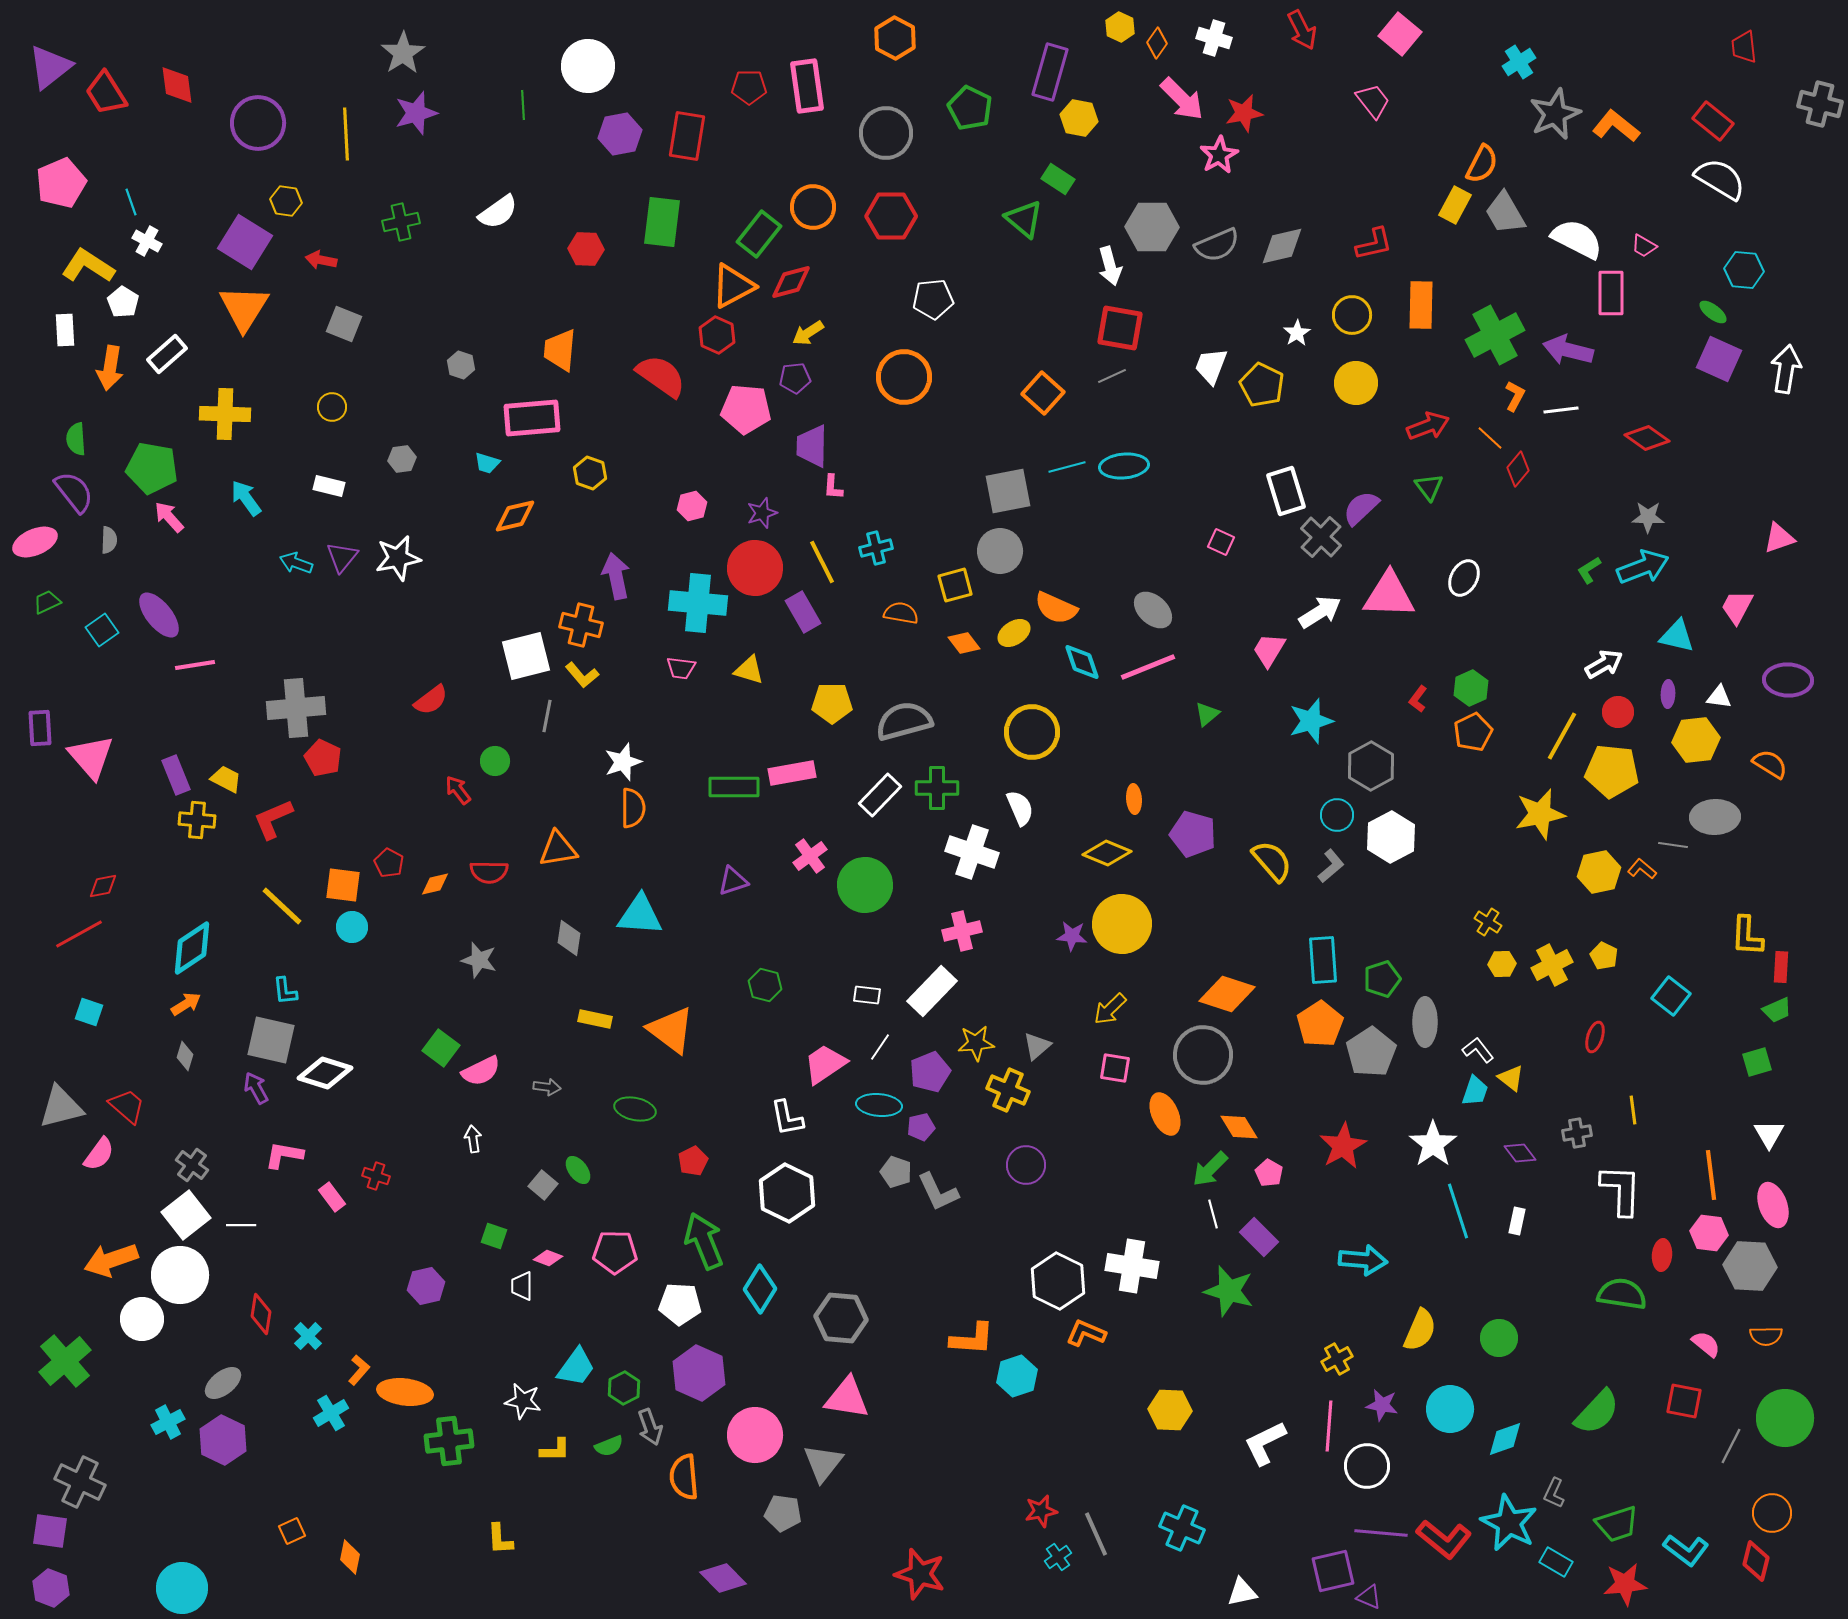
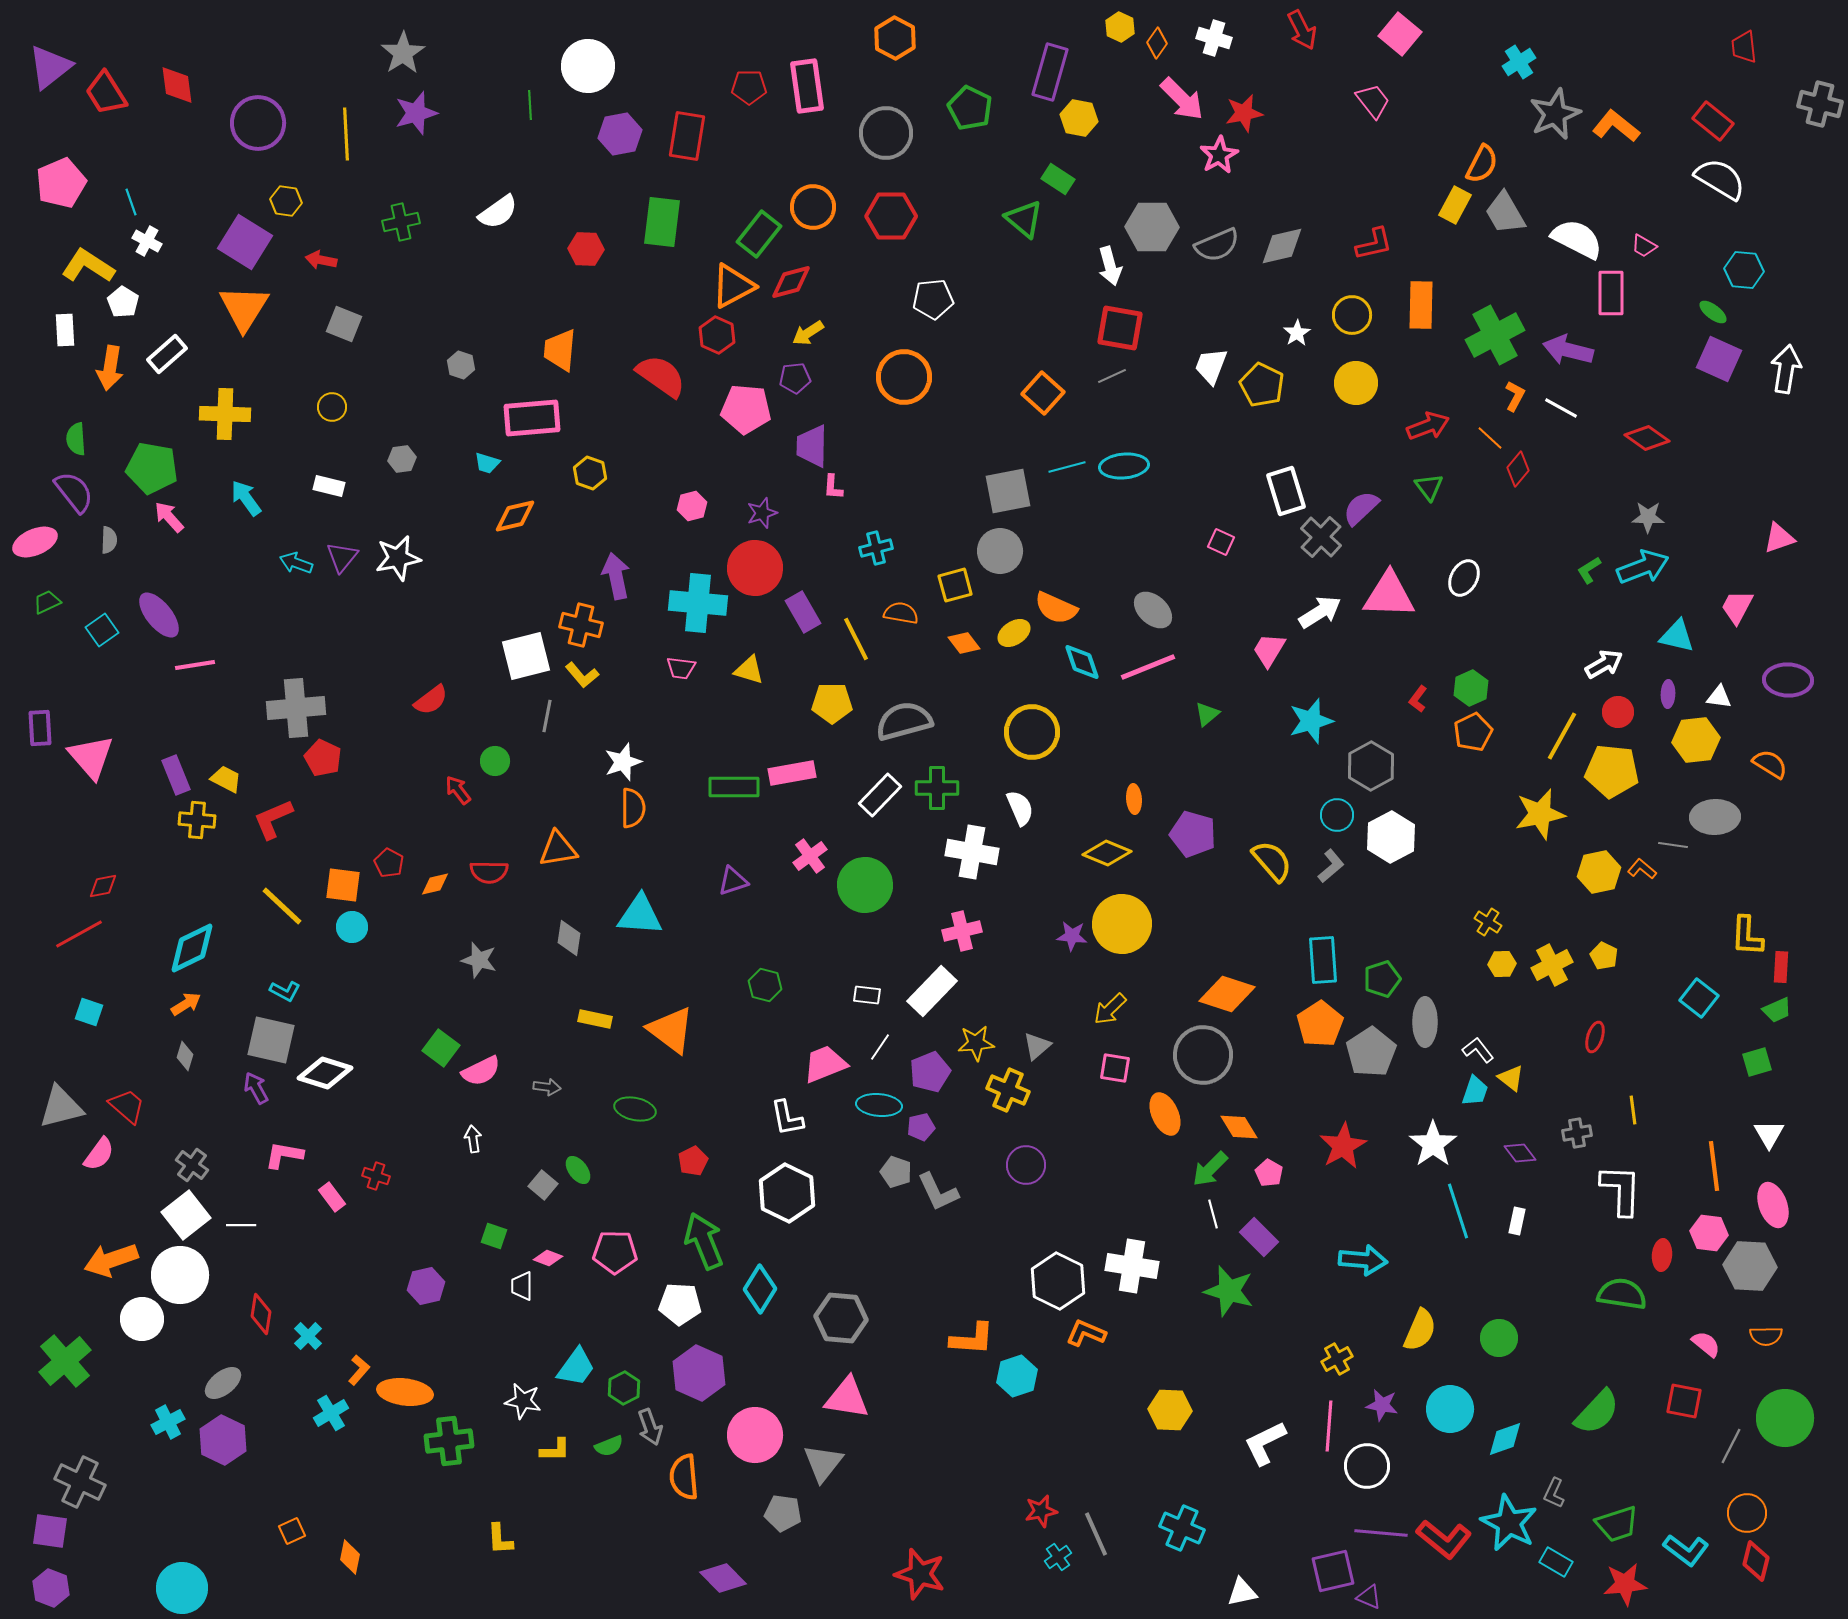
green line at (523, 105): moved 7 px right
white line at (1561, 410): moved 2 px up; rotated 36 degrees clockwise
yellow line at (822, 562): moved 34 px right, 77 px down
white cross at (972, 852): rotated 9 degrees counterclockwise
cyan diamond at (192, 948): rotated 8 degrees clockwise
cyan L-shape at (285, 991): rotated 56 degrees counterclockwise
cyan square at (1671, 996): moved 28 px right, 2 px down
pink trapezoid at (825, 1064): rotated 12 degrees clockwise
orange line at (1711, 1175): moved 3 px right, 9 px up
orange circle at (1772, 1513): moved 25 px left
